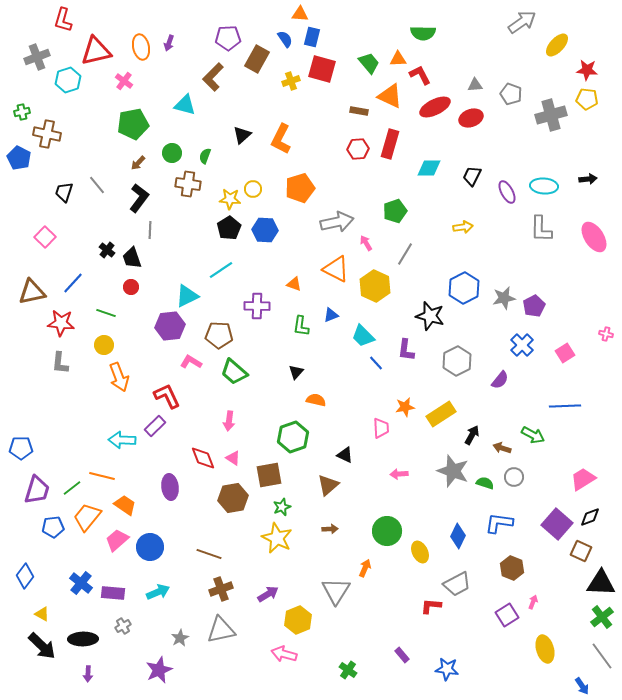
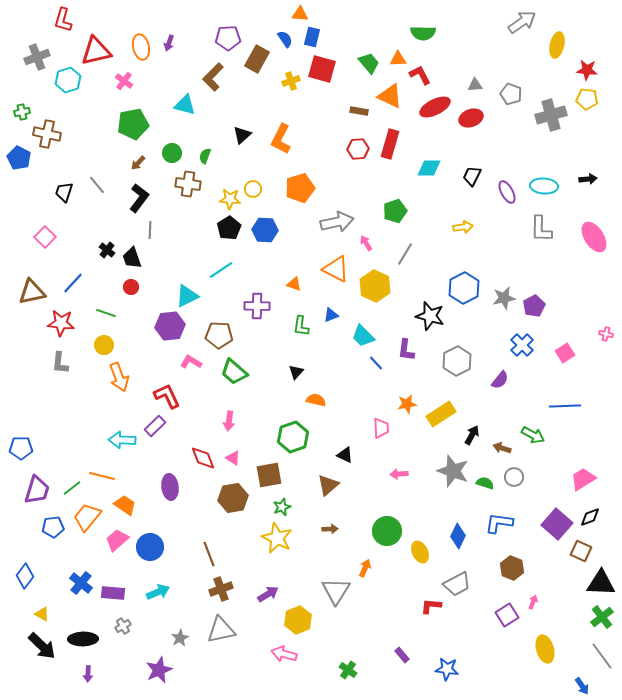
yellow ellipse at (557, 45): rotated 30 degrees counterclockwise
orange star at (405, 407): moved 2 px right, 3 px up
brown line at (209, 554): rotated 50 degrees clockwise
